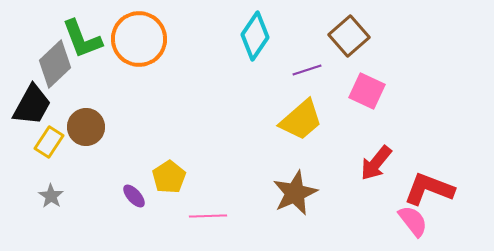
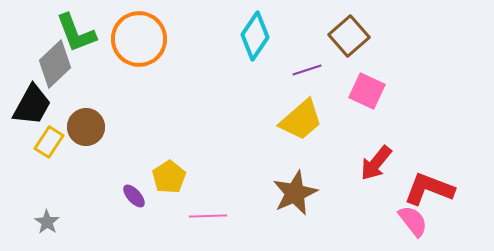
green L-shape: moved 6 px left, 6 px up
gray star: moved 4 px left, 26 px down
